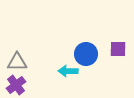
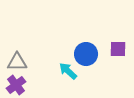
cyan arrow: rotated 42 degrees clockwise
